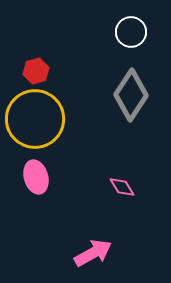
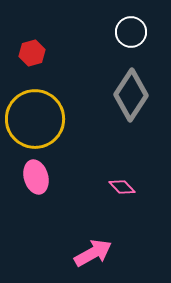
red hexagon: moved 4 px left, 18 px up
pink diamond: rotated 12 degrees counterclockwise
